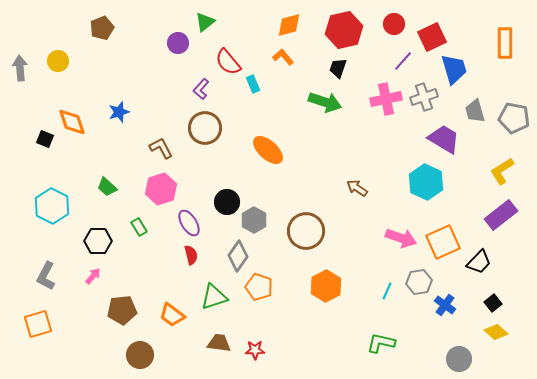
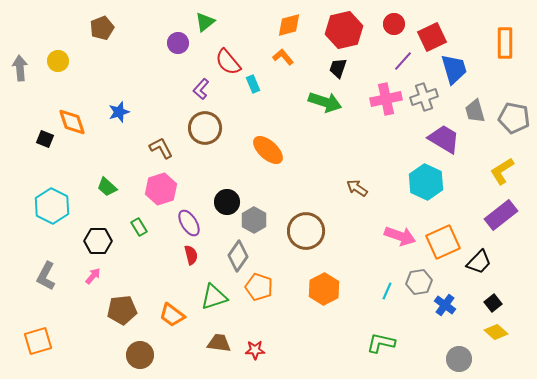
pink arrow at (401, 238): moved 1 px left, 2 px up
orange hexagon at (326, 286): moved 2 px left, 3 px down
orange square at (38, 324): moved 17 px down
